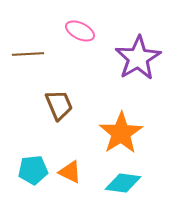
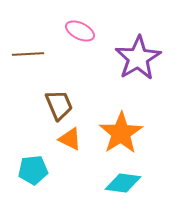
orange triangle: moved 33 px up
